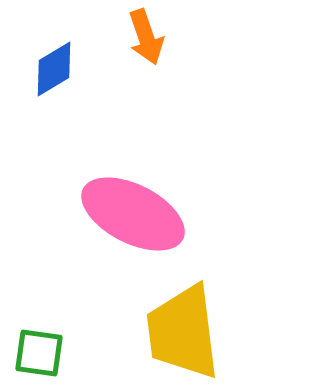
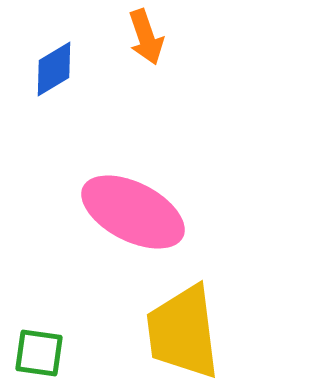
pink ellipse: moved 2 px up
